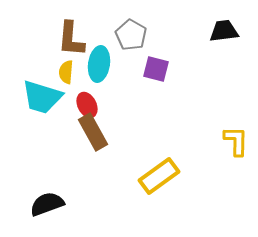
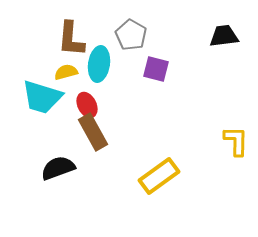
black trapezoid: moved 5 px down
yellow semicircle: rotated 70 degrees clockwise
black semicircle: moved 11 px right, 36 px up
